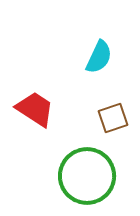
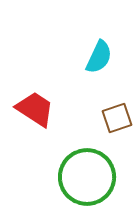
brown square: moved 4 px right
green circle: moved 1 px down
